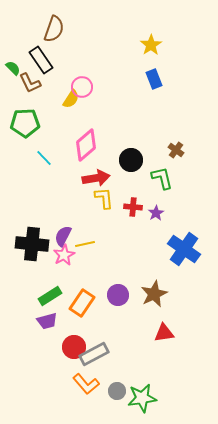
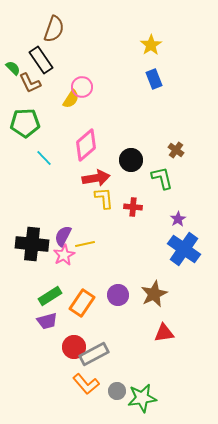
purple star: moved 22 px right, 6 px down
